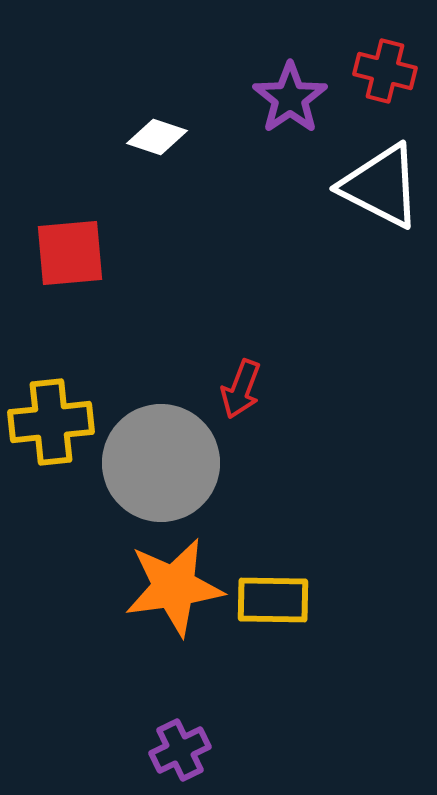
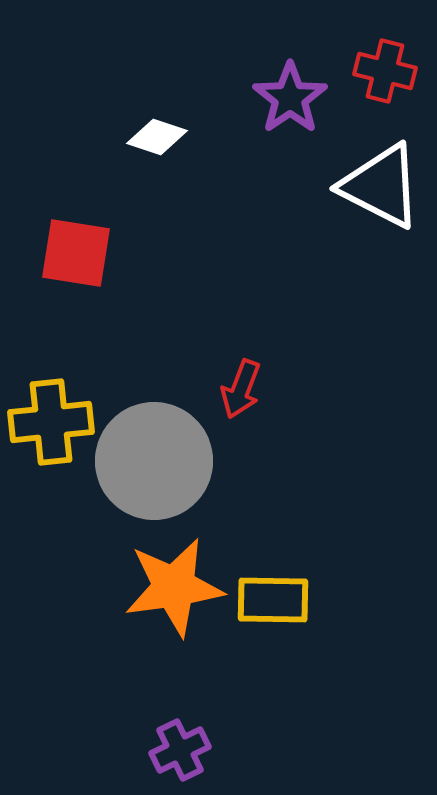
red square: moved 6 px right; rotated 14 degrees clockwise
gray circle: moved 7 px left, 2 px up
